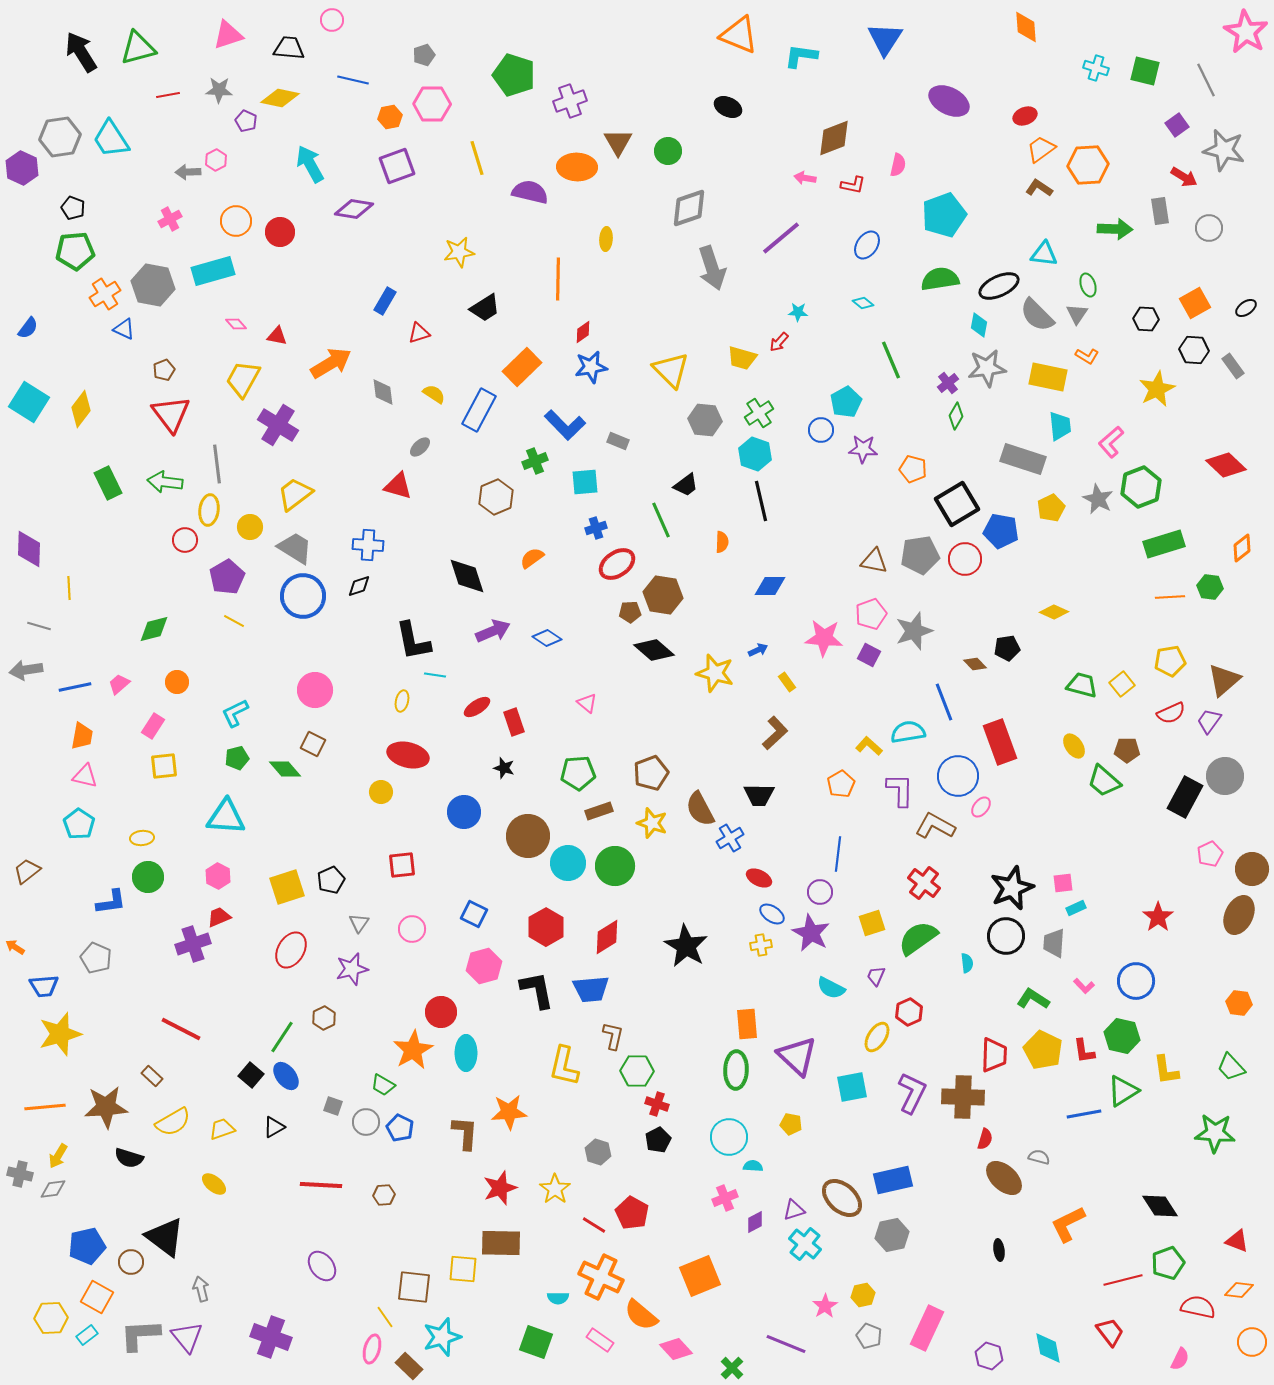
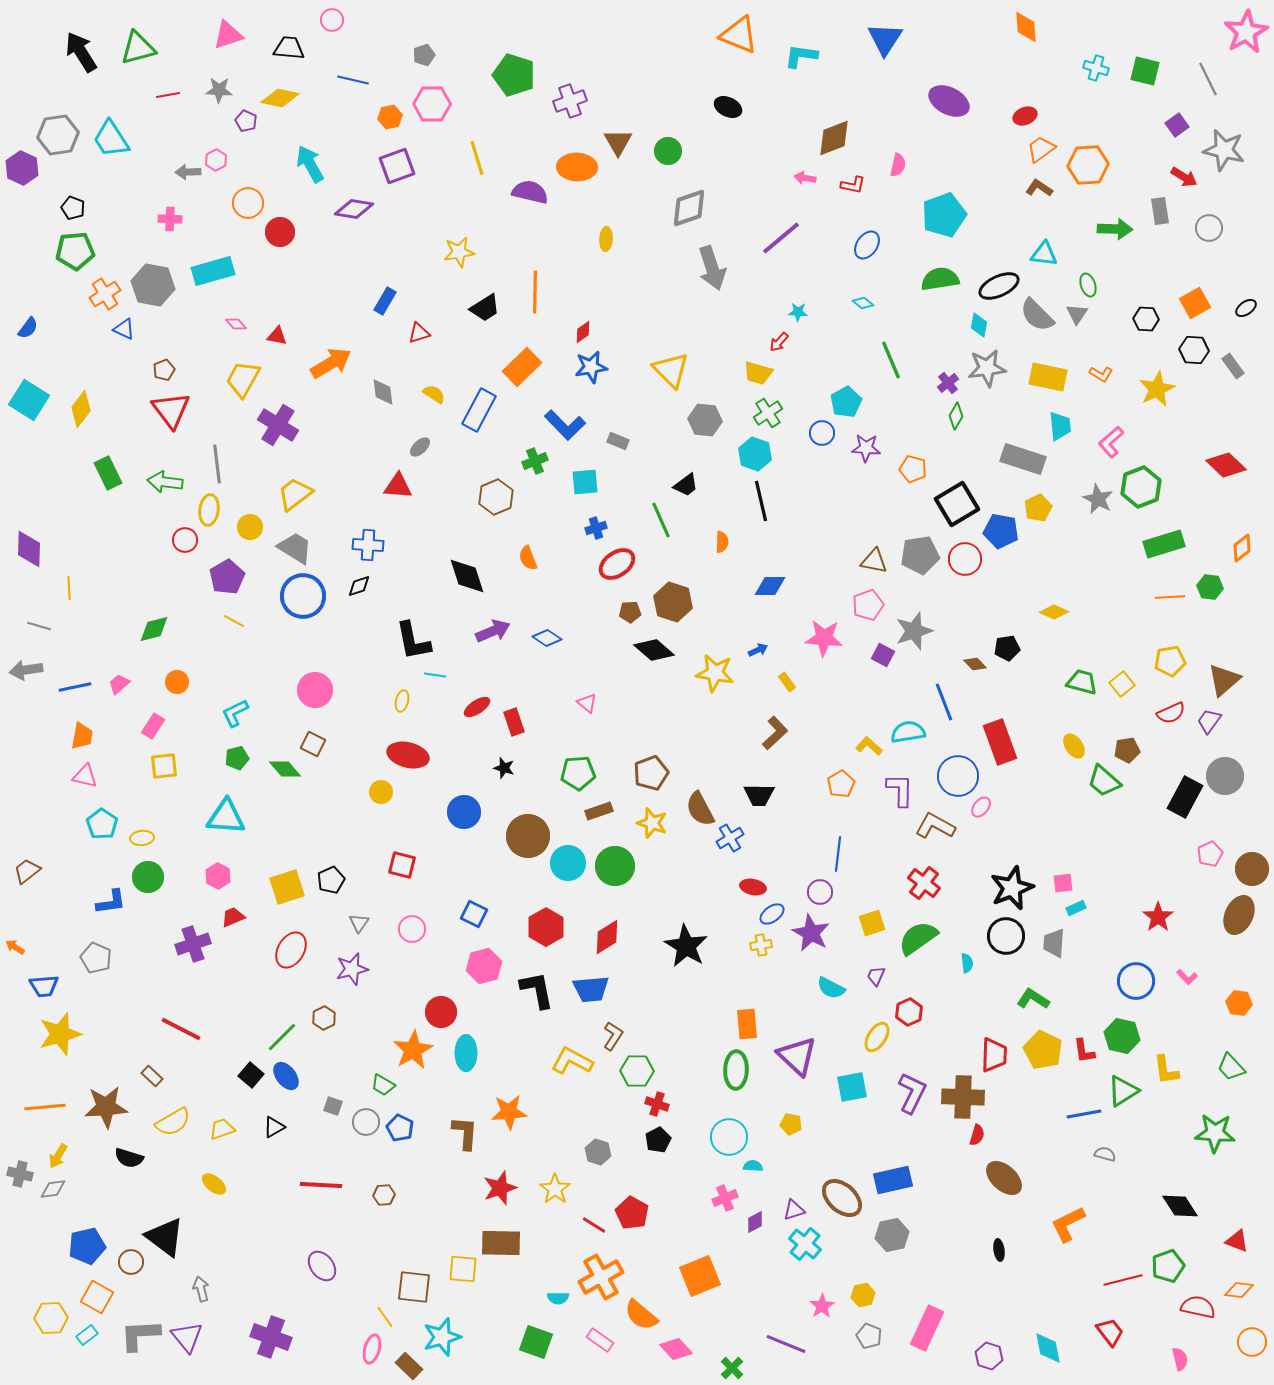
pink star at (1246, 32): rotated 12 degrees clockwise
gray line at (1206, 80): moved 2 px right, 1 px up
gray hexagon at (60, 137): moved 2 px left, 2 px up
pink cross at (170, 219): rotated 30 degrees clockwise
orange circle at (236, 221): moved 12 px right, 18 px up
orange line at (558, 279): moved 23 px left, 13 px down
orange L-shape at (1087, 356): moved 14 px right, 18 px down
yellow trapezoid at (742, 358): moved 16 px right, 15 px down
cyan square at (29, 402): moved 2 px up
green cross at (759, 413): moved 9 px right
red triangle at (171, 414): moved 4 px up
blue circle at (821, 430): moved 1 px right, 3 px down
purple star at (863, 449): moved 3 px right, 1 px up
green rectangle at (108, 483): moved 10 px up
red triangle at (398, 486): rotated 12 degrees counterclockwise
yellow pentagon at (1051, 508): moved 13 px left
orange semicircle at (532, 558): moved 4 px left; rotated 75 degrees counterclockwise
brown hexagon at (663, 595): moved 10 px right, 7 px down; rotated 9 degrees clockwise
pink pentagon at (871, 614): moved 3 px left, 9 px up
purple square at (869, 655): moved 14 px right
yellow star at (715, 673): rotated 6 degrees counterclockwise
green trapezoid at (1082, 685): moved 3 px up
brown pentagon at (1127, 750): rotated 10 degrees counterclockwise
cyan pentagon at (79, 824): moved 23 px right
red square at (402, 865): rotated 20 degrees clockwise
red ellipse at (759, 878): moved 6 px left, 9 px down; rotated 15 degrees counterclockwise
blue ellipse at (772, 914): rotated 70 degrees counterclockwise
red trapezoid at (219, 917): moved 14 px right
pink L-shape at (1084, 986): moved 103 px right, 9 px up
brown L-shape at (613, 1036): rotated 20 degrees clockwise
green line at (282, 1037): rotated 12 degrees clockwise
yellow L-shape at (564, 1066): moved 8 px right, 5 px up; rotated 105 degrees clockwise
red semicircle at (985, 1139): moved 8 px left, 4 px up
gray semicircle at (1039, 1157): moved 66 px right, 3 px up
black diamond at (1160, 1206): moved 20 px right
green pentagon at (1168, 1263): moved 3 px down
orange cross at (601, 1277): rotated 36 degrees clockwise
pink star at (825, 1306): moved 3 px left
pink semicircle at (1180, 1359): rotated 40 degrees counterclockwise
